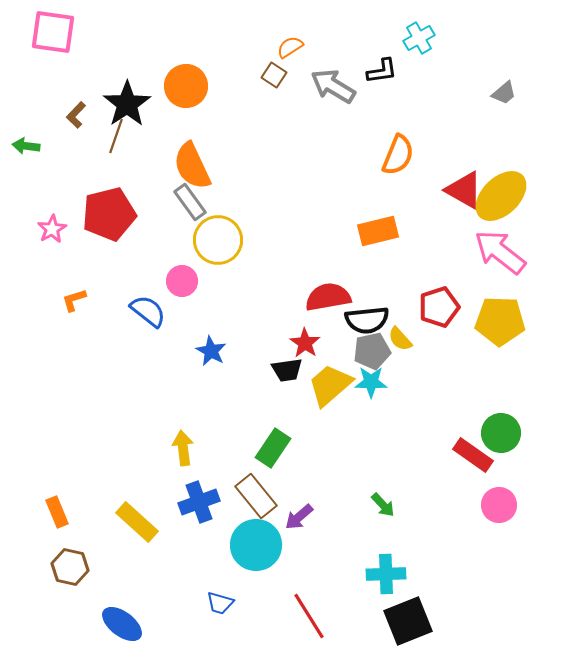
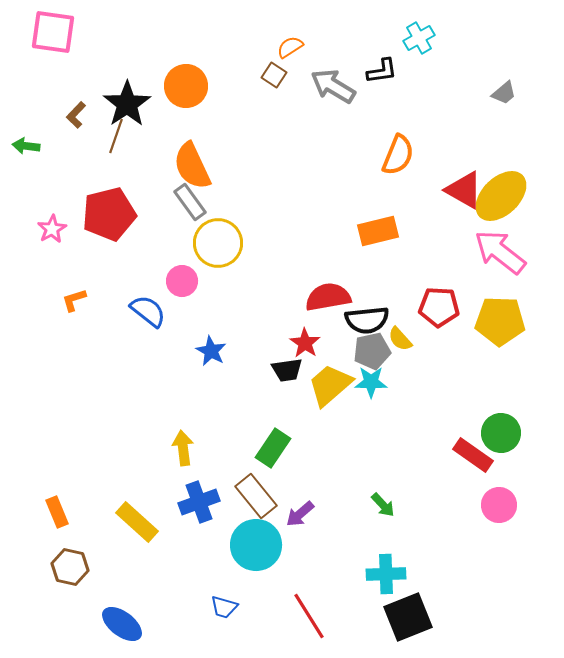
yellow circle at (218, 240): moved 3 px down
red pentagon at (439, 307): rotated 21 degrees clockwise
purple arrow at (299, 517): moved 1 px right, 3 px up
blue trapezoid at (220, 603): moved 4 px right, 4 px down
black square at (408, 621): moved 4 px up
